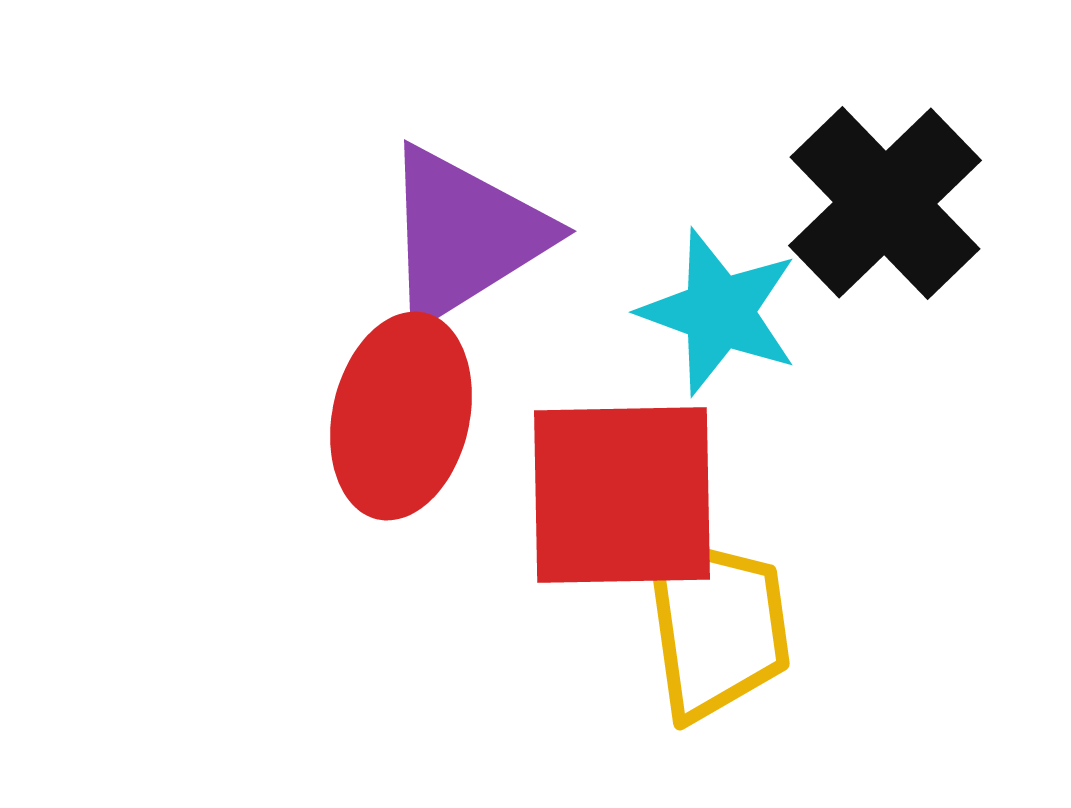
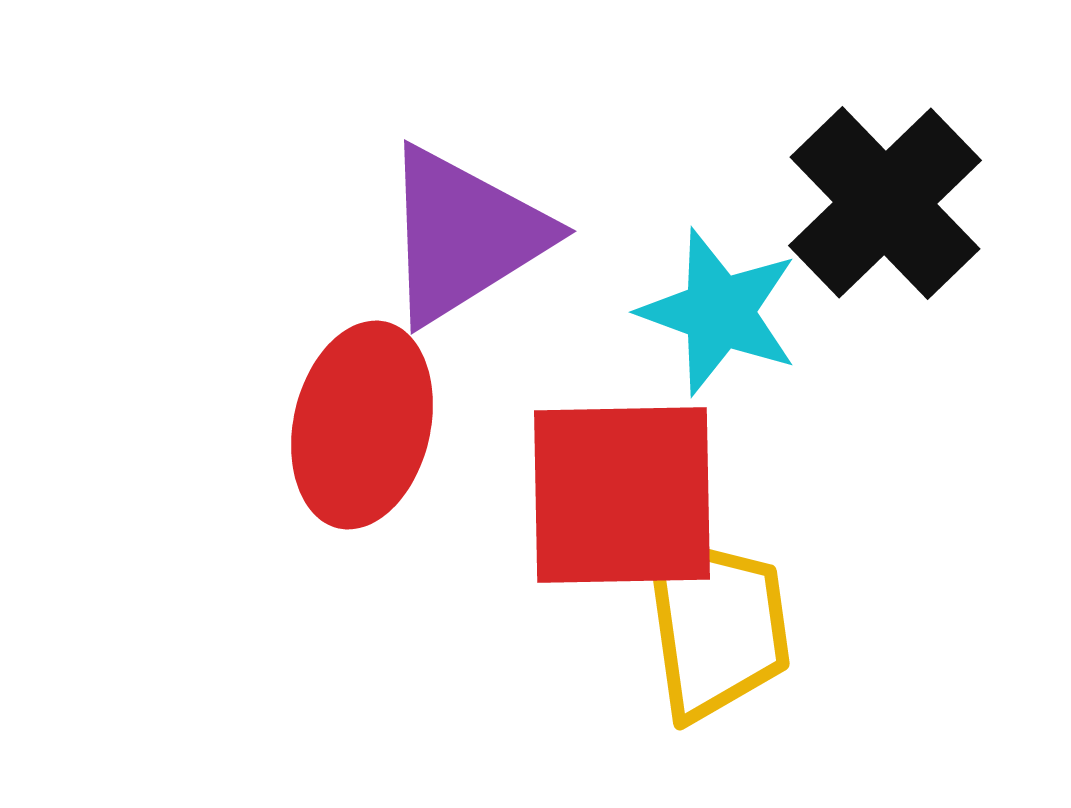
red ellipse: moved 39 px left, 9 px down
